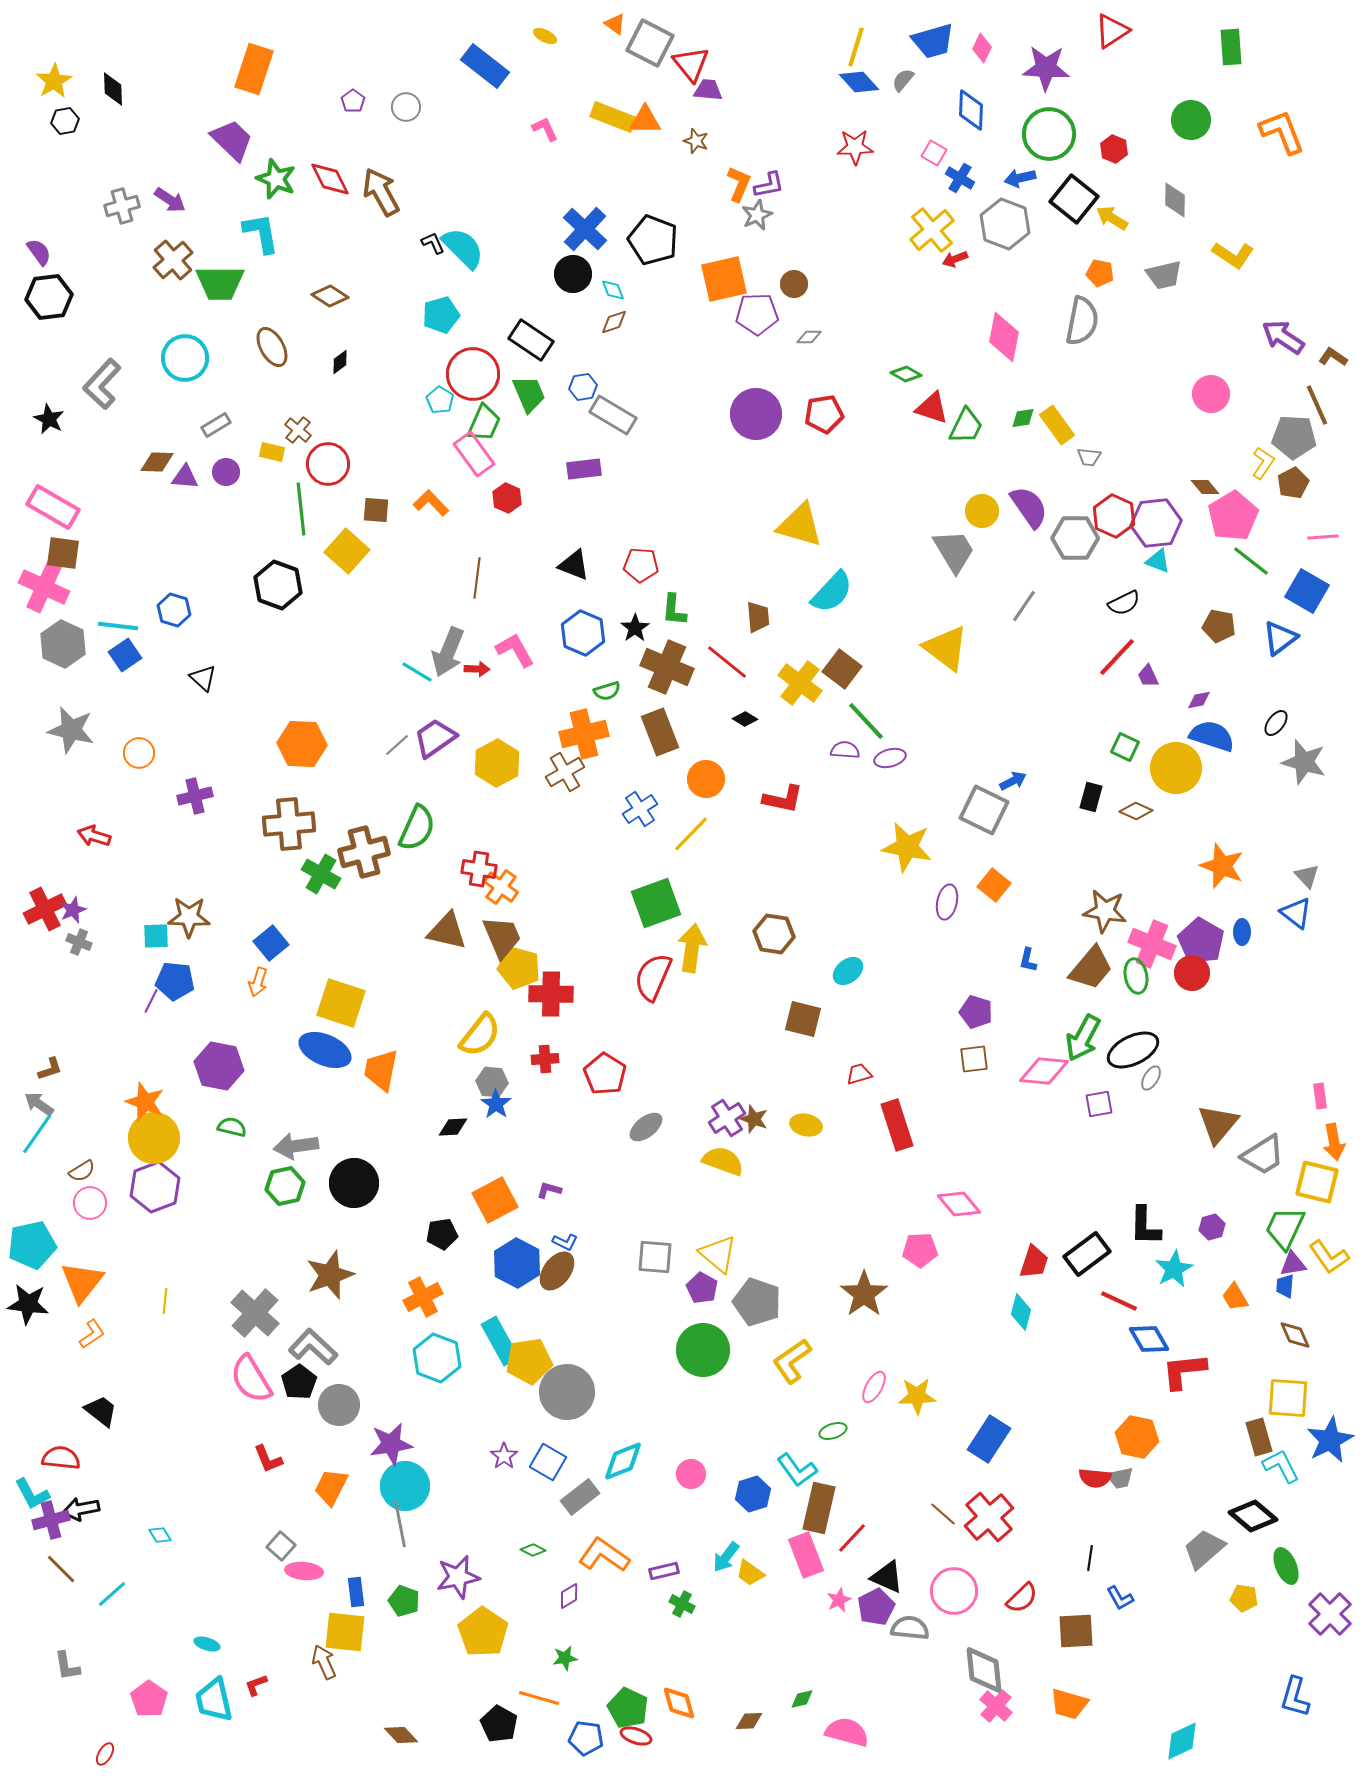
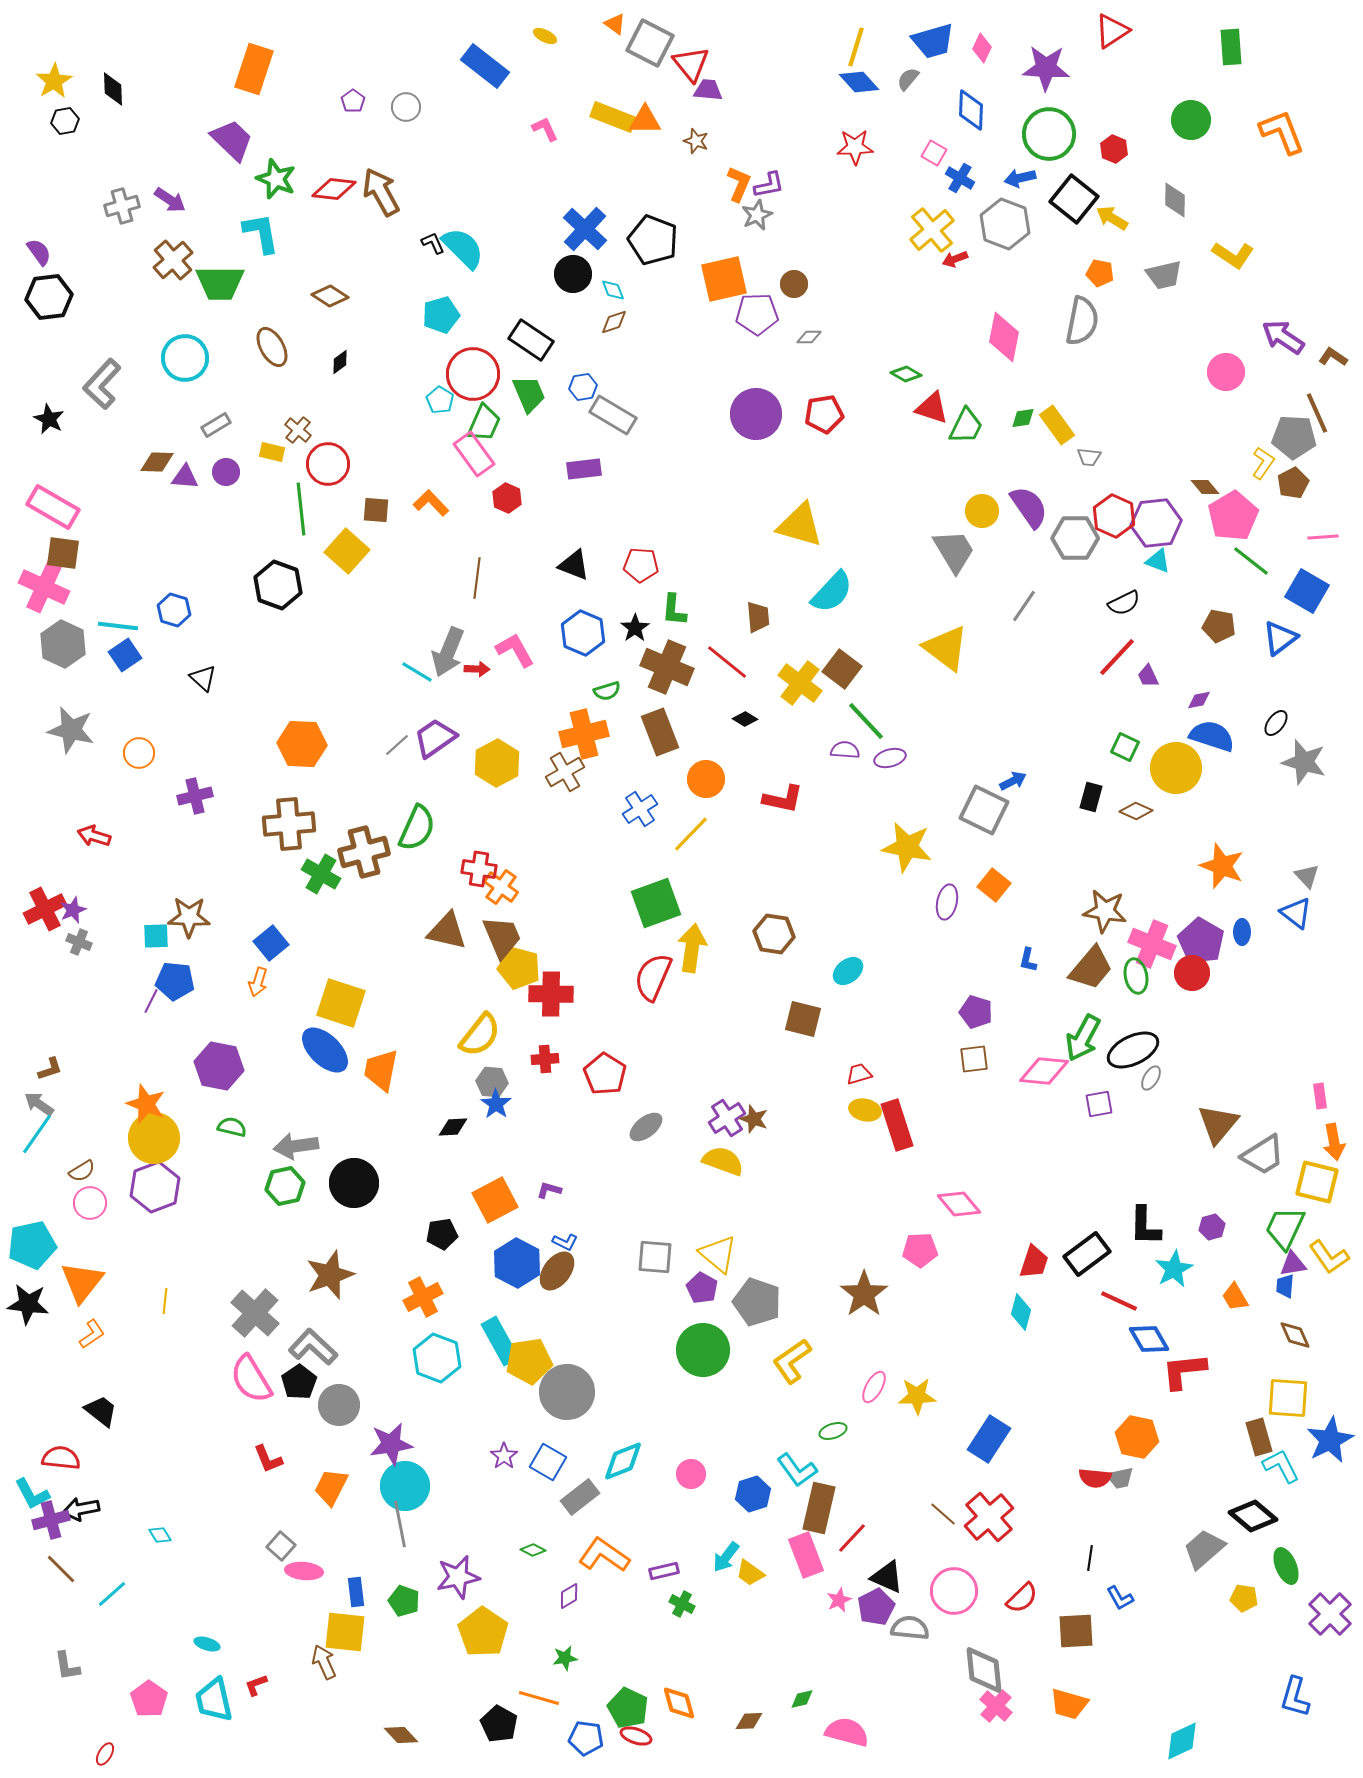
gray semicircle at (903, 80): moved 5 px right, 1 px up
red diamond at (330, 179): moved 4 px right, 10 px down; rotated 57 degrees counterclockwise
pink circle at (1211, 394): moved 15 px right, 22 px up
brown line at (1317, 405): moved 8 px down
blue ellipse at (325, 1050): rotated 21 degrees clockwise
orange star at (145, 1102): moved 1 px right, 2 px down
yellow ellipse at (806, 1125): moved 59 px right, 15 px up
